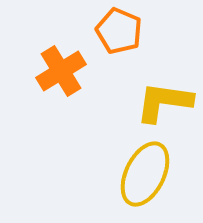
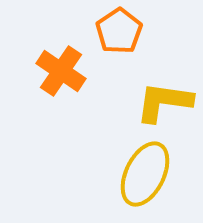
orange pentagon: rotated 15 degrees clockwise
orange cross: rotated 24 degrees counterclockwise
